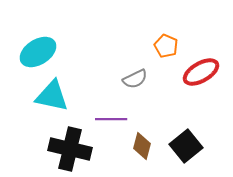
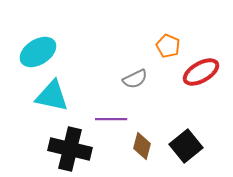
orange pentagon: moved 2 px right
